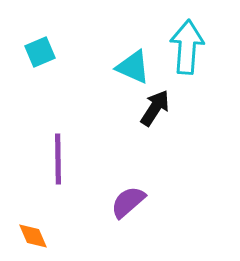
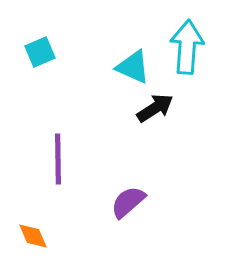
black arrow: rotated 24 degrees clockwise
